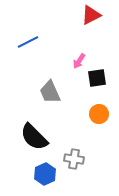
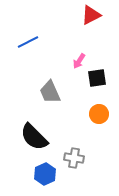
gray cross: moved 1 px up
